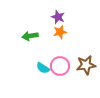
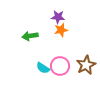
purple star: rotated 16 degrees counterclockwise
orange star: moved 1 px right, 2 px up
brown star: rotated 18 degrees counterclockwise
